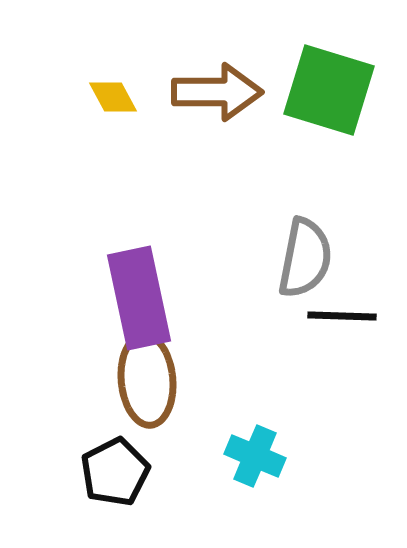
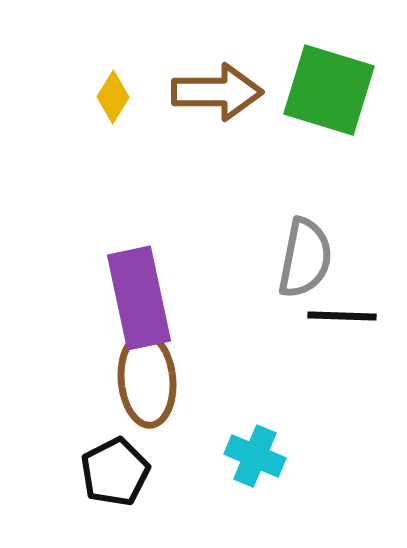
yellow diamond: rotated 60 degrees clockwise
